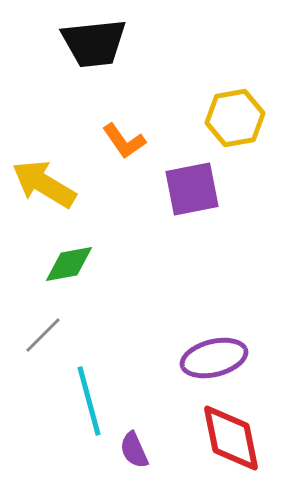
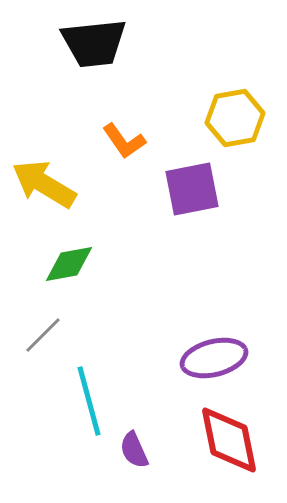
red diamond: moved 2 px left, 2 px down
